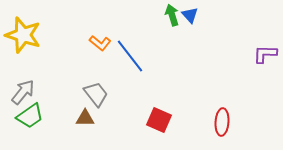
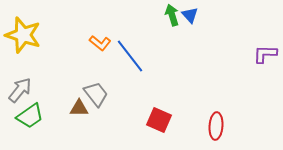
gray arrow: moved 3 px left, 2 px up
brown triangle: moved 6 px left, 10 px up
red ellipse: moved 6 px left, 4 px down
